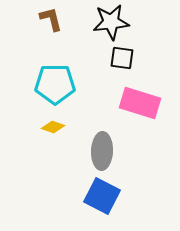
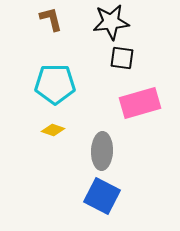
pink rectangle: rotated 33 degrees counterclockwise
yellow diamond: moved 3 px down
